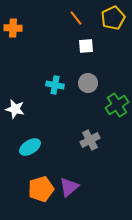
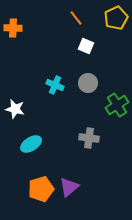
yellow pentagon: moved 3 px right
white square: rotated 28 degrees clockwise
cyan cross: rotated 12 degrees clockwise
gray cross: moved 1 px left, 2 px up; rotated 36 degrees clockwise
cyan ellipse: moved 1 px right, 3 px up
